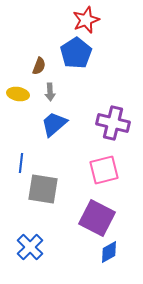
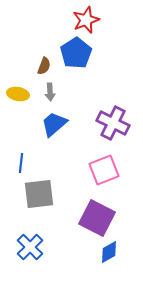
brown semicircle: moved 5 px right
purple cross: rotated 12 degrees clockwise
pink square: rotated 8 degrees counterclockwise
gray square: moved 4 px left, 5 px down; rotated 16 degrees counterclockwise
